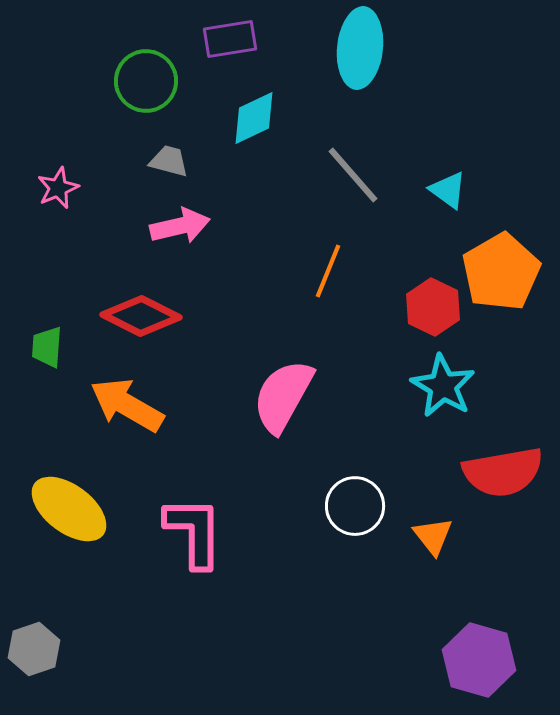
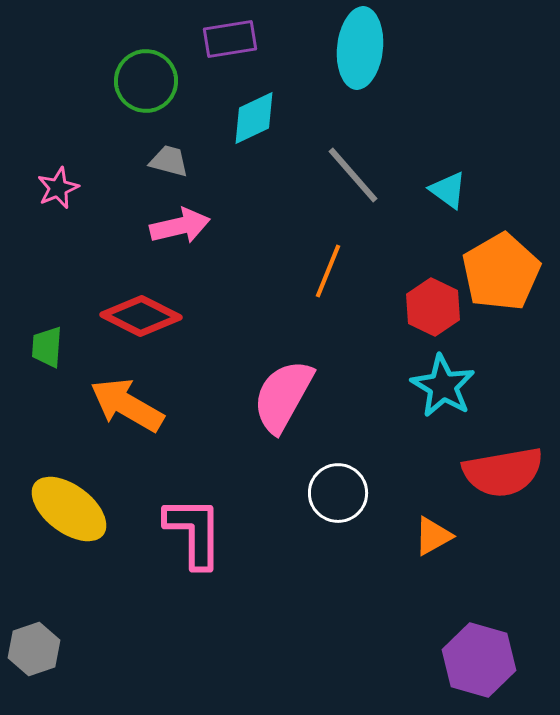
white circle: moved 17 px left, 13 px up
orange triangle: rotated 39 degrees clockwise
